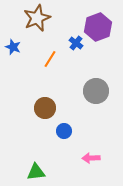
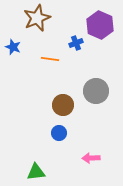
purple hexagon: moved 2 px right, 2 px up; rotated 16 degrees counterclockwise
blue cross: rotated 32 degrees clockwise
orange line: rotated 66 degrees clockwise
brown circle: moved 18 px right, 3 px up
blue circle: moved 5 px left, 2 px down
